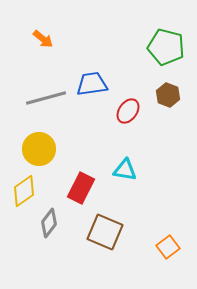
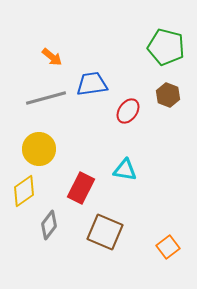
orange arrow: moved 9 px right, 18 px down
gray diamond: moved 2 px down
